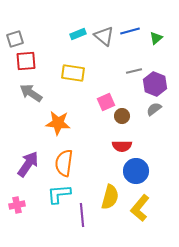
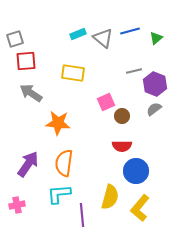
gray triangle: moved 1 px left, 2 px down
